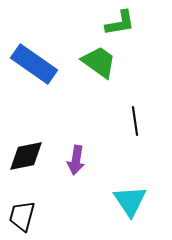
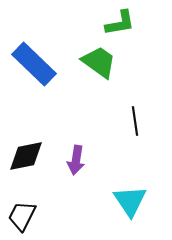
blue rectangle: rotated 9 degrees clockwise
black trapezoid: rotated 12 degrees clockwise
